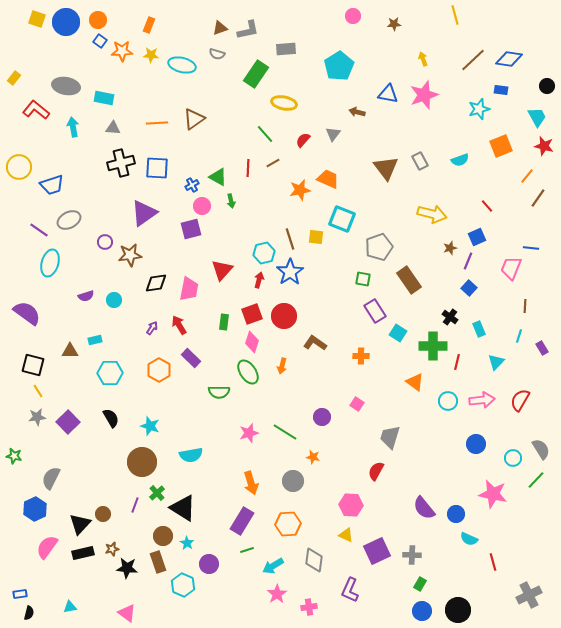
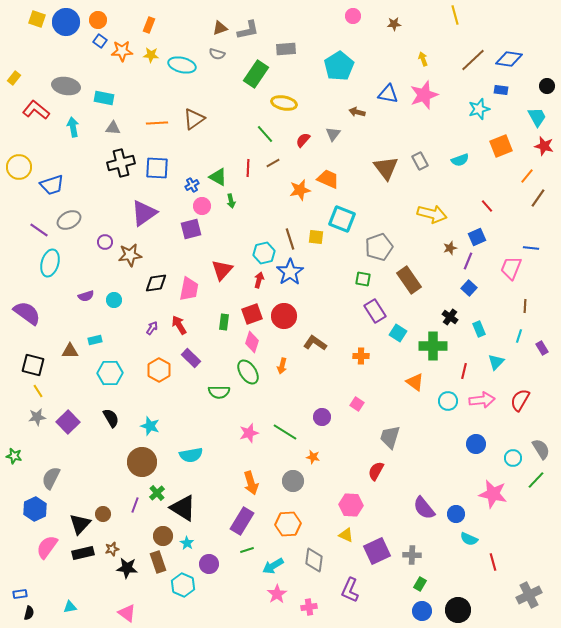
red line at (457, 362): moved 7 px right, 9 px down
